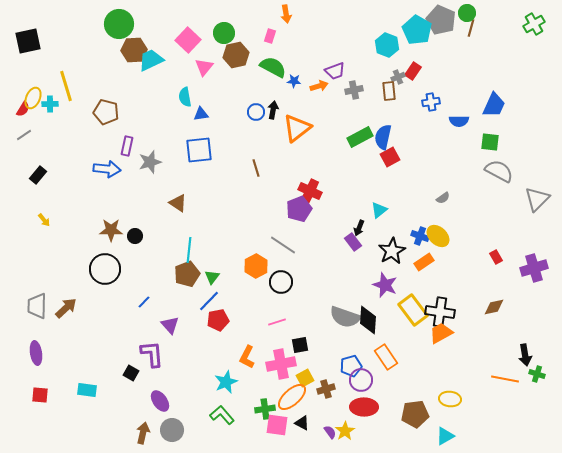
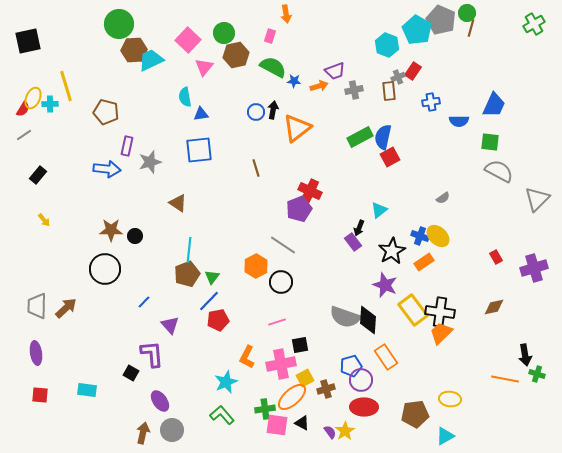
orange trapezoid at (441, 333): rotated 15 degrees counterclockwise
